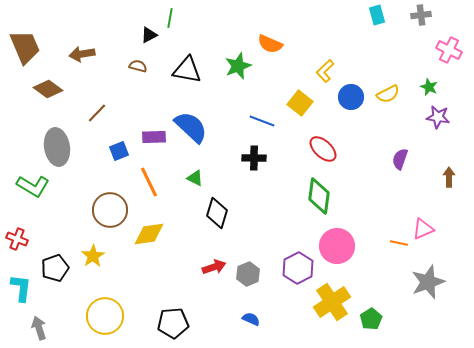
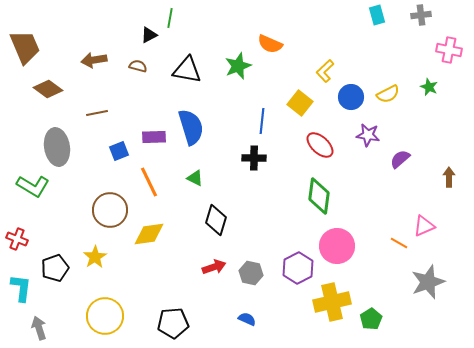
pink cross at (449, 50): rotated 15 degrees counterclockwise
brown arrow at (82, 54): moved 12 px right, 6 px down
brown line at (97, 113): rotated 35 degrees clockwise
purple star at (438, 117): moved 70 px left, 18 px down
blue line at (262, 121): rotated 75 degrees clockwise
blue semicircle at (191, 127): rotated 30 degrees clockwise
red ellipse at (323, 149): moved 3 px left, 4 px up
purple semicircle at (400, 159): rotated 30 degrees clockwise
black diamond at (217, 213): moved 1 px left, 7 px down
pink triangle at (423, 229): moved 1 px right, 3 px up
orange line at (399, 243): rotated 18 degrees clockwise
yellow star at (93, 256): moved 2 px right, 1 px down
gray hexagon at (248, 274): moved 3 px right, 1 px up; rotated 25 degrees counterclockwise
yellow cross at (332, 302): rotated 21 degrees clockwise
blue semicircle at (251, 319): moved 4 px left
